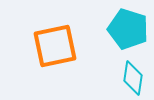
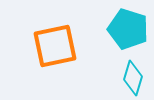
cyan diamond: rotated 8 degrees clockwise
